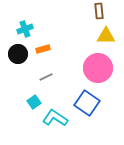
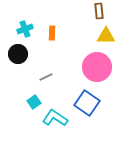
orange rectangle: moved 9 px right, 16 px up; rotated 72 degrees counterclockwise
pink circle: moved 1 px left, 1 px up
